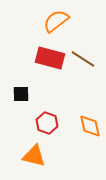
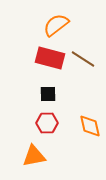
orange semicircle: moved 4 px down
black square: moved 27 px right
red hexagon: rotated 20 degrees counterclockwise
orange triangle: rotated 25 degrees counterclockwise
